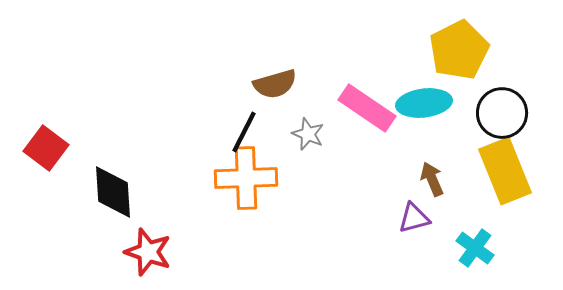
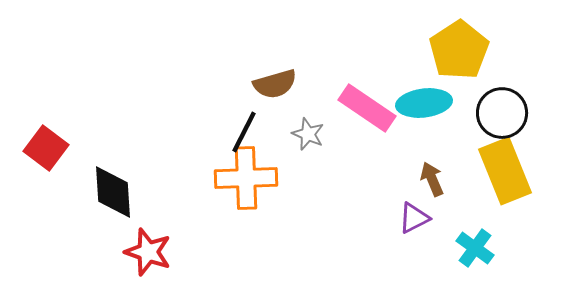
yellow pentagon: rotated 6 degrees counterclockwise
purple triangle: rotated 12 degrees counterclockwise
